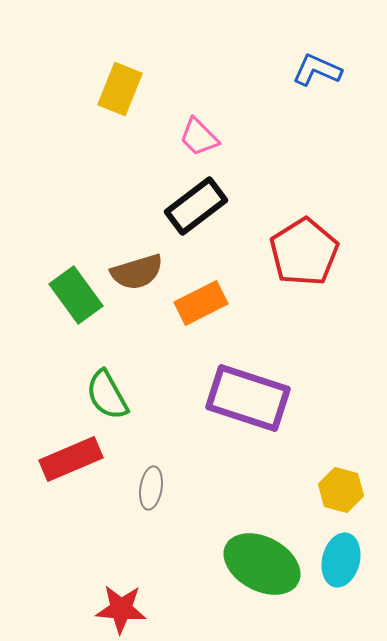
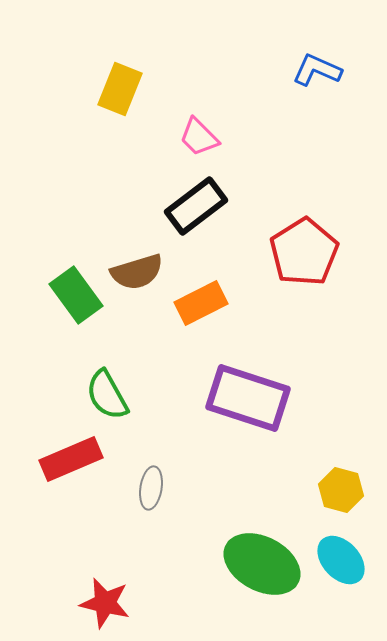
cyan ellipse: rotated 57 degrees counterclockwise
red star: moved 16 px left, 6 px up; rotated 9 degrees clockwise
